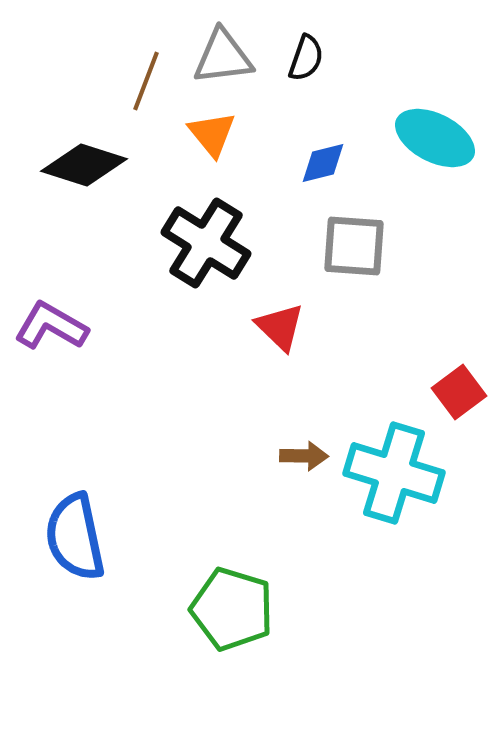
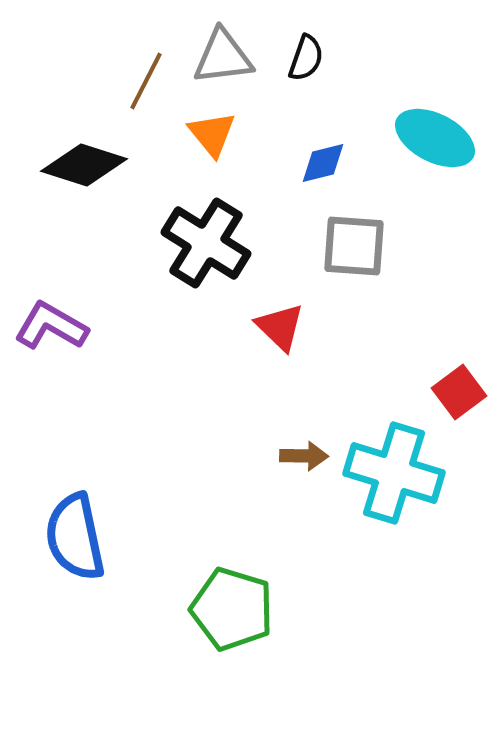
brown line: rotated 6 degrees clockwise
